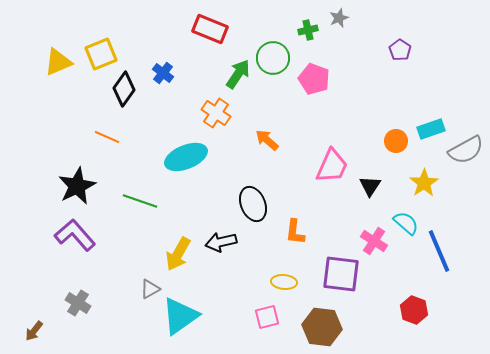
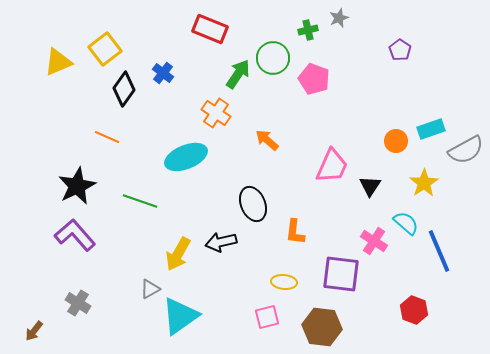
yellow square: moved 4 px right, 5 px up; rotated 16 degrees counterclockwise
